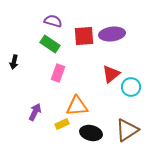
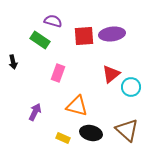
green rectangle: moved 10 px left, 4 px up
black arrow: moved 1 px left; rotated 24 degrees counterclockwise
orange triangle: rotated 20 degrees clockwise
yellow rectangle: moved 1 px right, 14 px down; rotated 48 degrees clockwise
brown triangle: rotated 45 degrees counterclockwise
